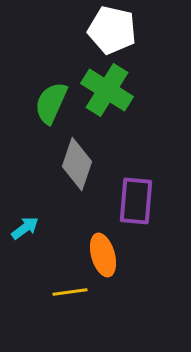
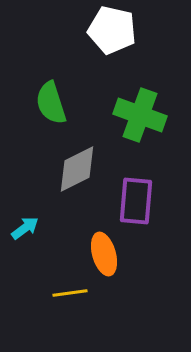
green cross: moved 33 px right, 25 px down; rotated 12 degrees counterclockwise
green semicircle: rotated 42 degrees counterclockwise
gray diamond: moved 5 px down; rotated 45 degrees clockwise
orange ellipse: moved 1 px right, 1 px up
yellow line: moved 1 px down
